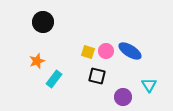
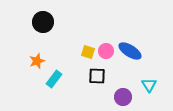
black square: rotated 12 degrees counterclockwise
